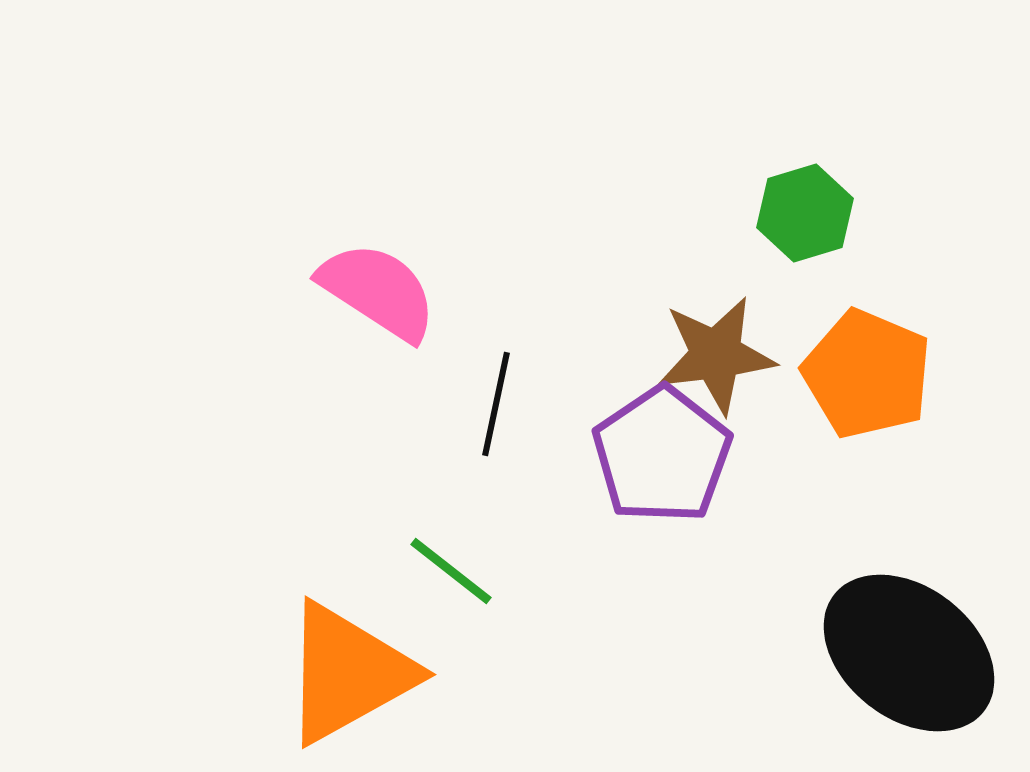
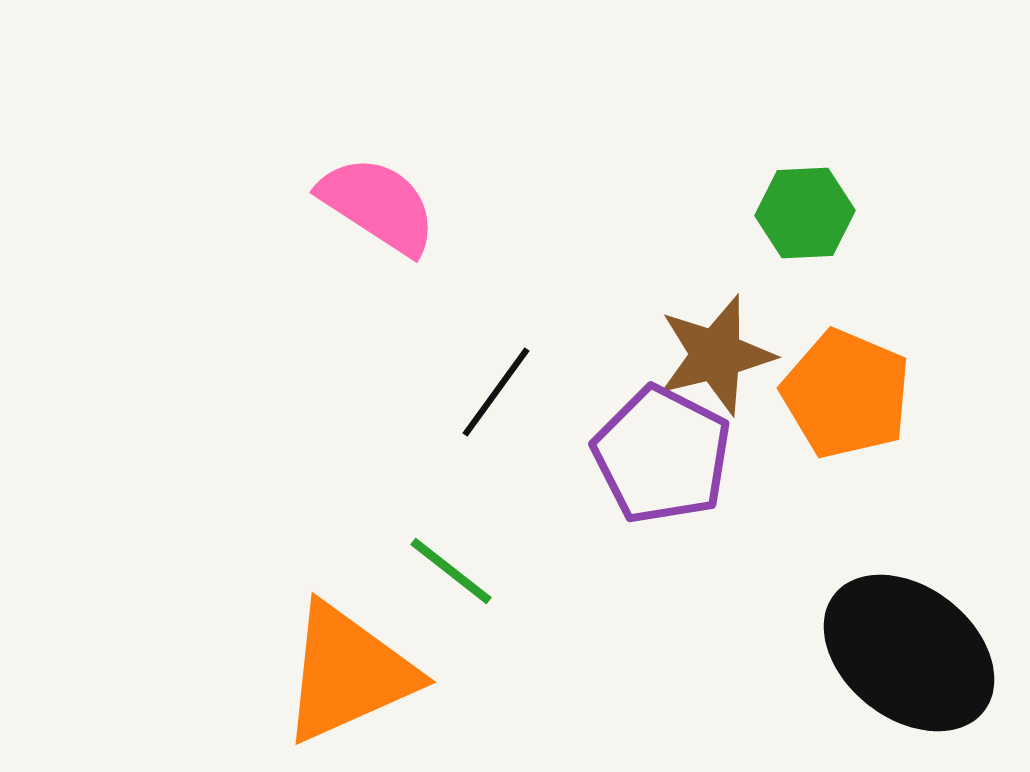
green hexagon: rotated 14 degrees clockwise
pink semicircle: moved 86 px up
brown star: rotated 7 degrees counterclockwise
orange pentagon: moved 21 px left, 20 px down
black line: moved 12 px up; rotated 24 degrees clockwise
purple pentagon: rotated 11 degrees counterclockwise
orange triangle: rotated 5 degrees clockwise
